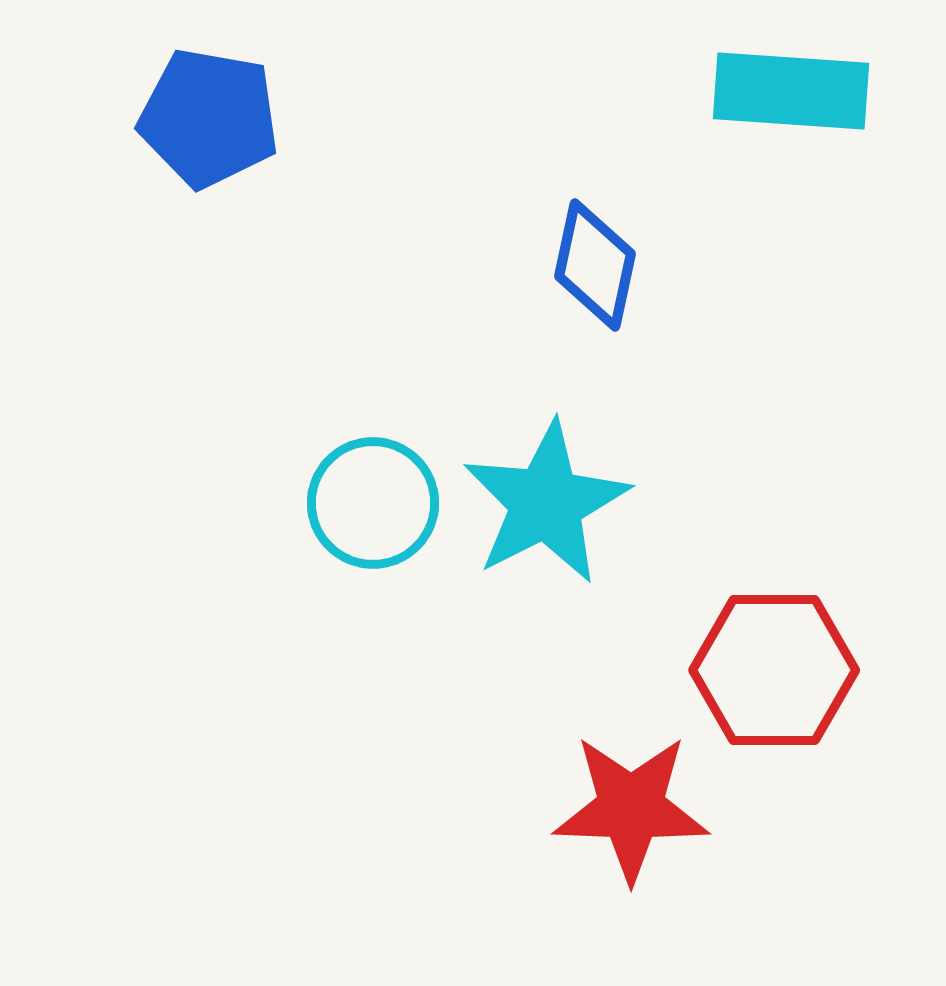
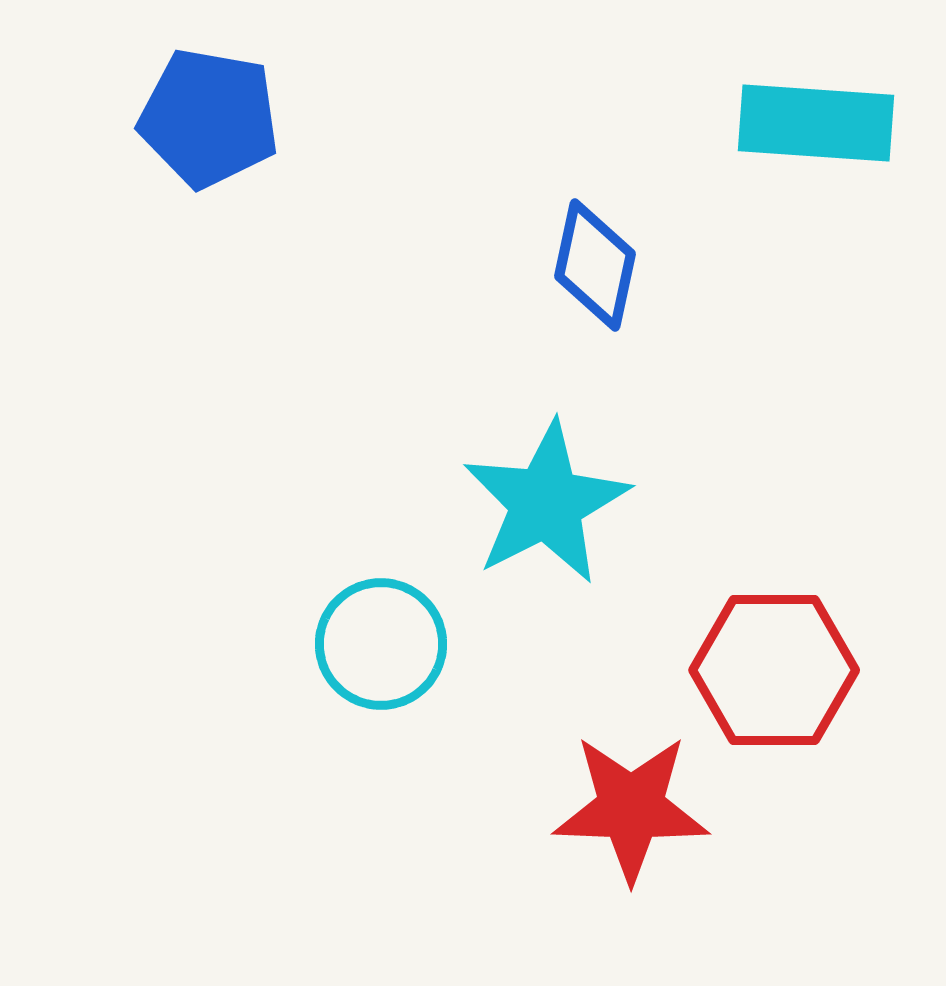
cyan rectangle: moved 25 px right, 32 px down
cyan circle: moved 8 px right, 141 px down
